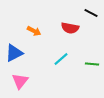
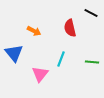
red semicircle: rotated 66 degrees clockwise
blue triangle: rotated 42 degrees counterclockwise
cyan line: rotated 28 degrees counterclockwise
green line: moved 2 px up
pink triangle: moved 20 px right, 7 px up
